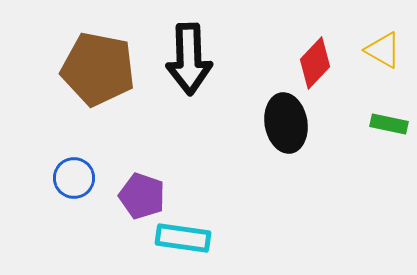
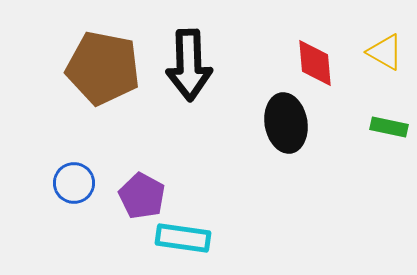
yellow triangle: moved 2 px right, 2 px down
black arrow: moved 6 px down
red diamond: rotated 48 degrees counterclockwise
brown pentagon: moved 5 px right, 1 px up
green rectangle: moved 3 px down
blue circle: moved 5 px down
purple pentagon: rotated 9 degrees clockwise
